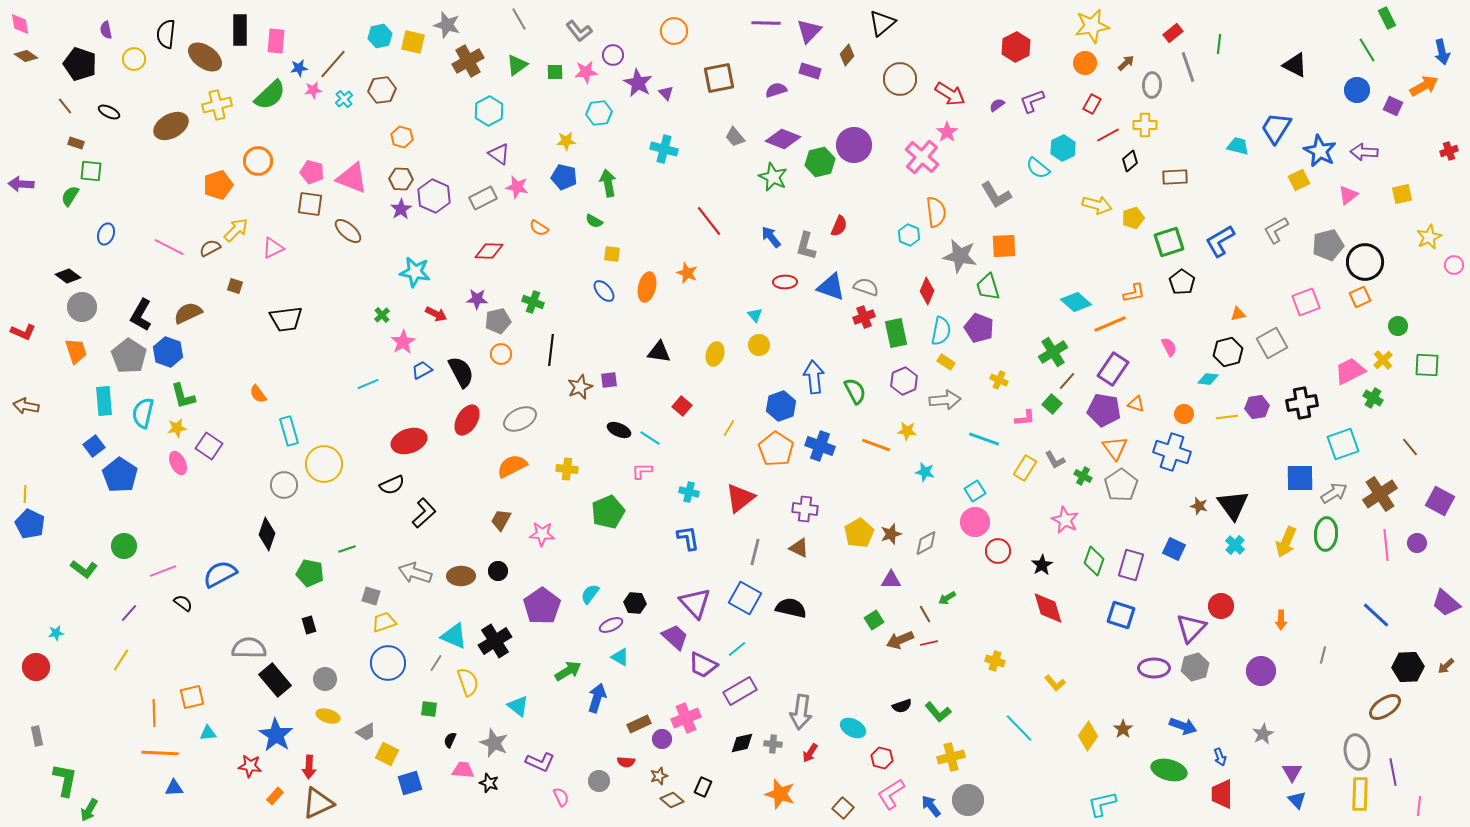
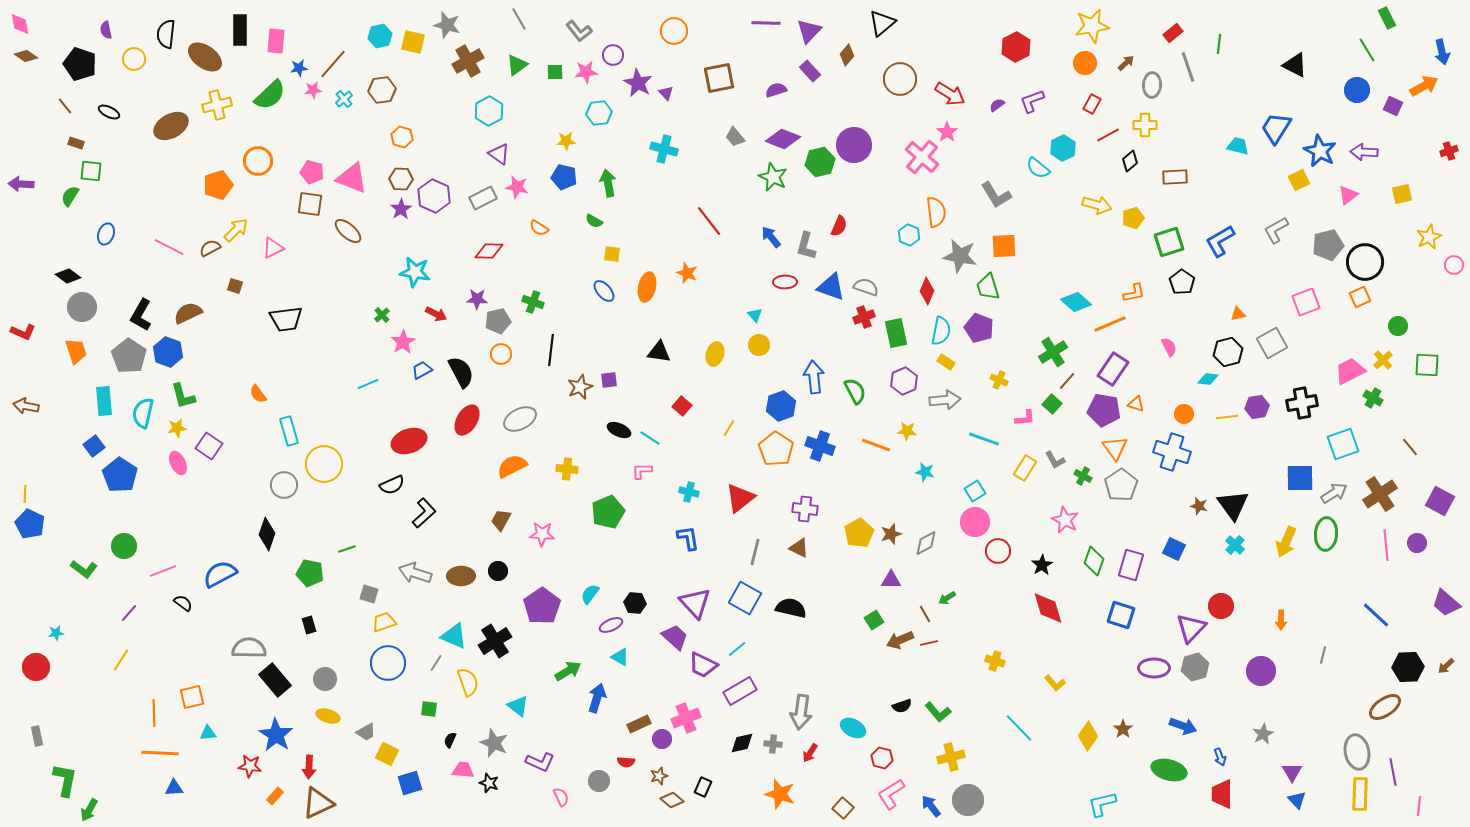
purple rectangle at (810, 71): rotated 30 degrees clockwise
gray square at (371, 596): moved 2 px left, 2 px up
